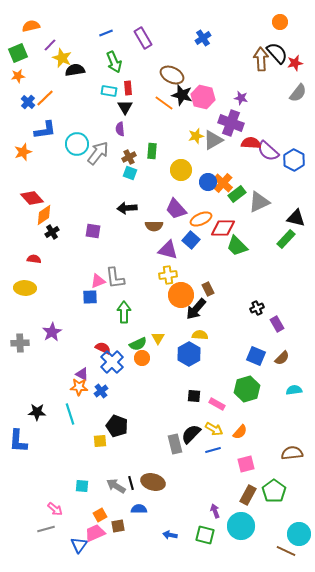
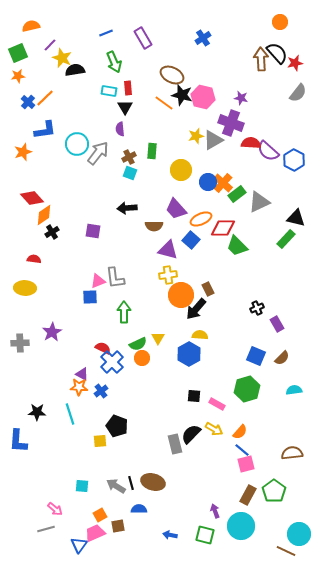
blue line at (213, 450): moved 29 px right; rotated 56 degrees clockwise
